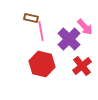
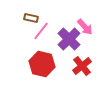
pink line: rotated 48 degrees clockwise
